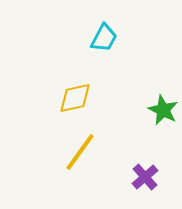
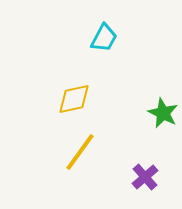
yellow diamond: moved 1 px left, 1 px down
green star: moved 3 px down
